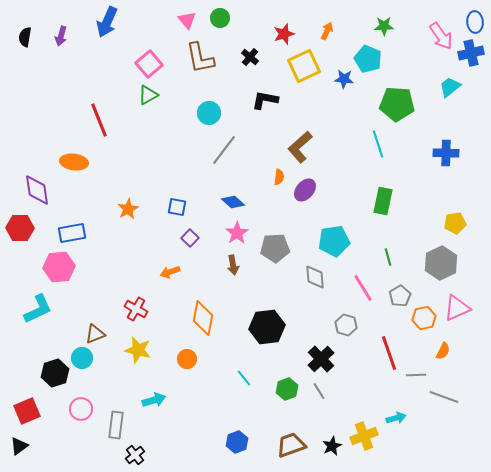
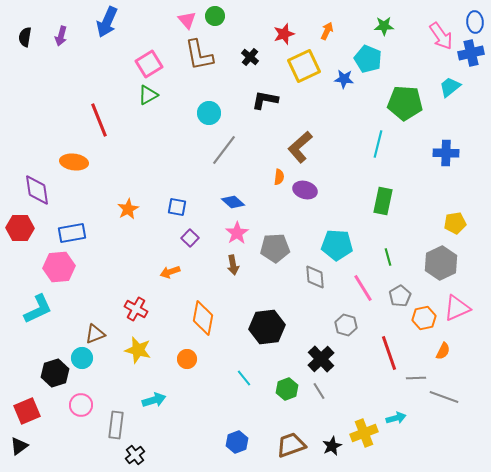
green circle at (220, 18): moved 5 px left, 2 px up
brown L-shape at (200, 58): moved 1 px left, 3 px up
pink square at (149, 64): rotated 8 degrees clockwise
green pentagon at (397, 104): moved 8 px right, 1 px up
cyan line at (378, 144): rotated 32 degrees clockwise
purple ellipse at (305, 190): rotated 65 degrees clockwise
cyan pentagon at (334, 241): moved 3 px right, 4 px down; rotated 12 degrees clockwise
gray line at (416, 375): moved 3 px down
pink circle at (81, 409): moved 4 px up
yellow cross at (364, 436): moved 3 px up
